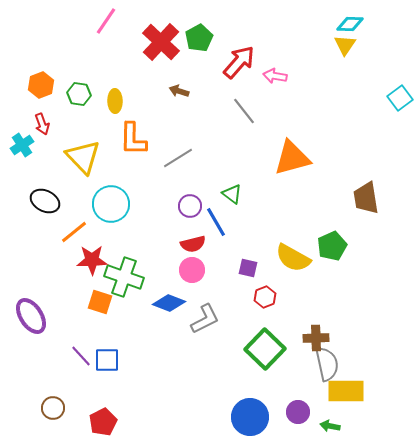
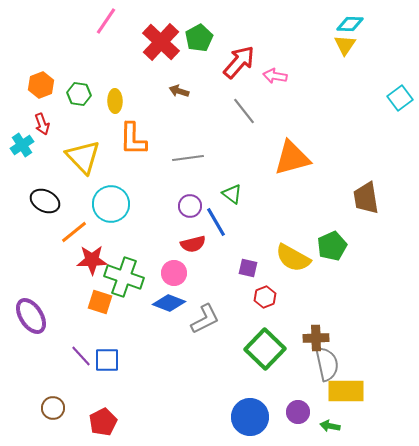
gray line at (178, 158): moved 10 px right; rotated 24 degrees clockwise
pink circle at (192, 270): moved 18 px left, 3 px down
